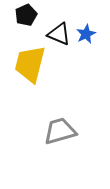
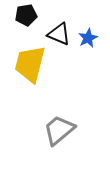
black pentagon: rotated 15 degrees clockwise
blue star: moved 2 px right, 4 px down
gray trapezoid: moved 1 px left, 1 px up; rotated 24 degrees counterclockwise
